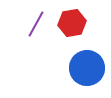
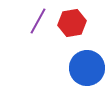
purple line: moved 2 px right, 3 px up
